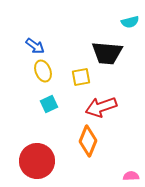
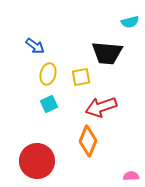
yellow ellipse: moved 5 px right, 3 px down; rotated 35 degrees clockwise
